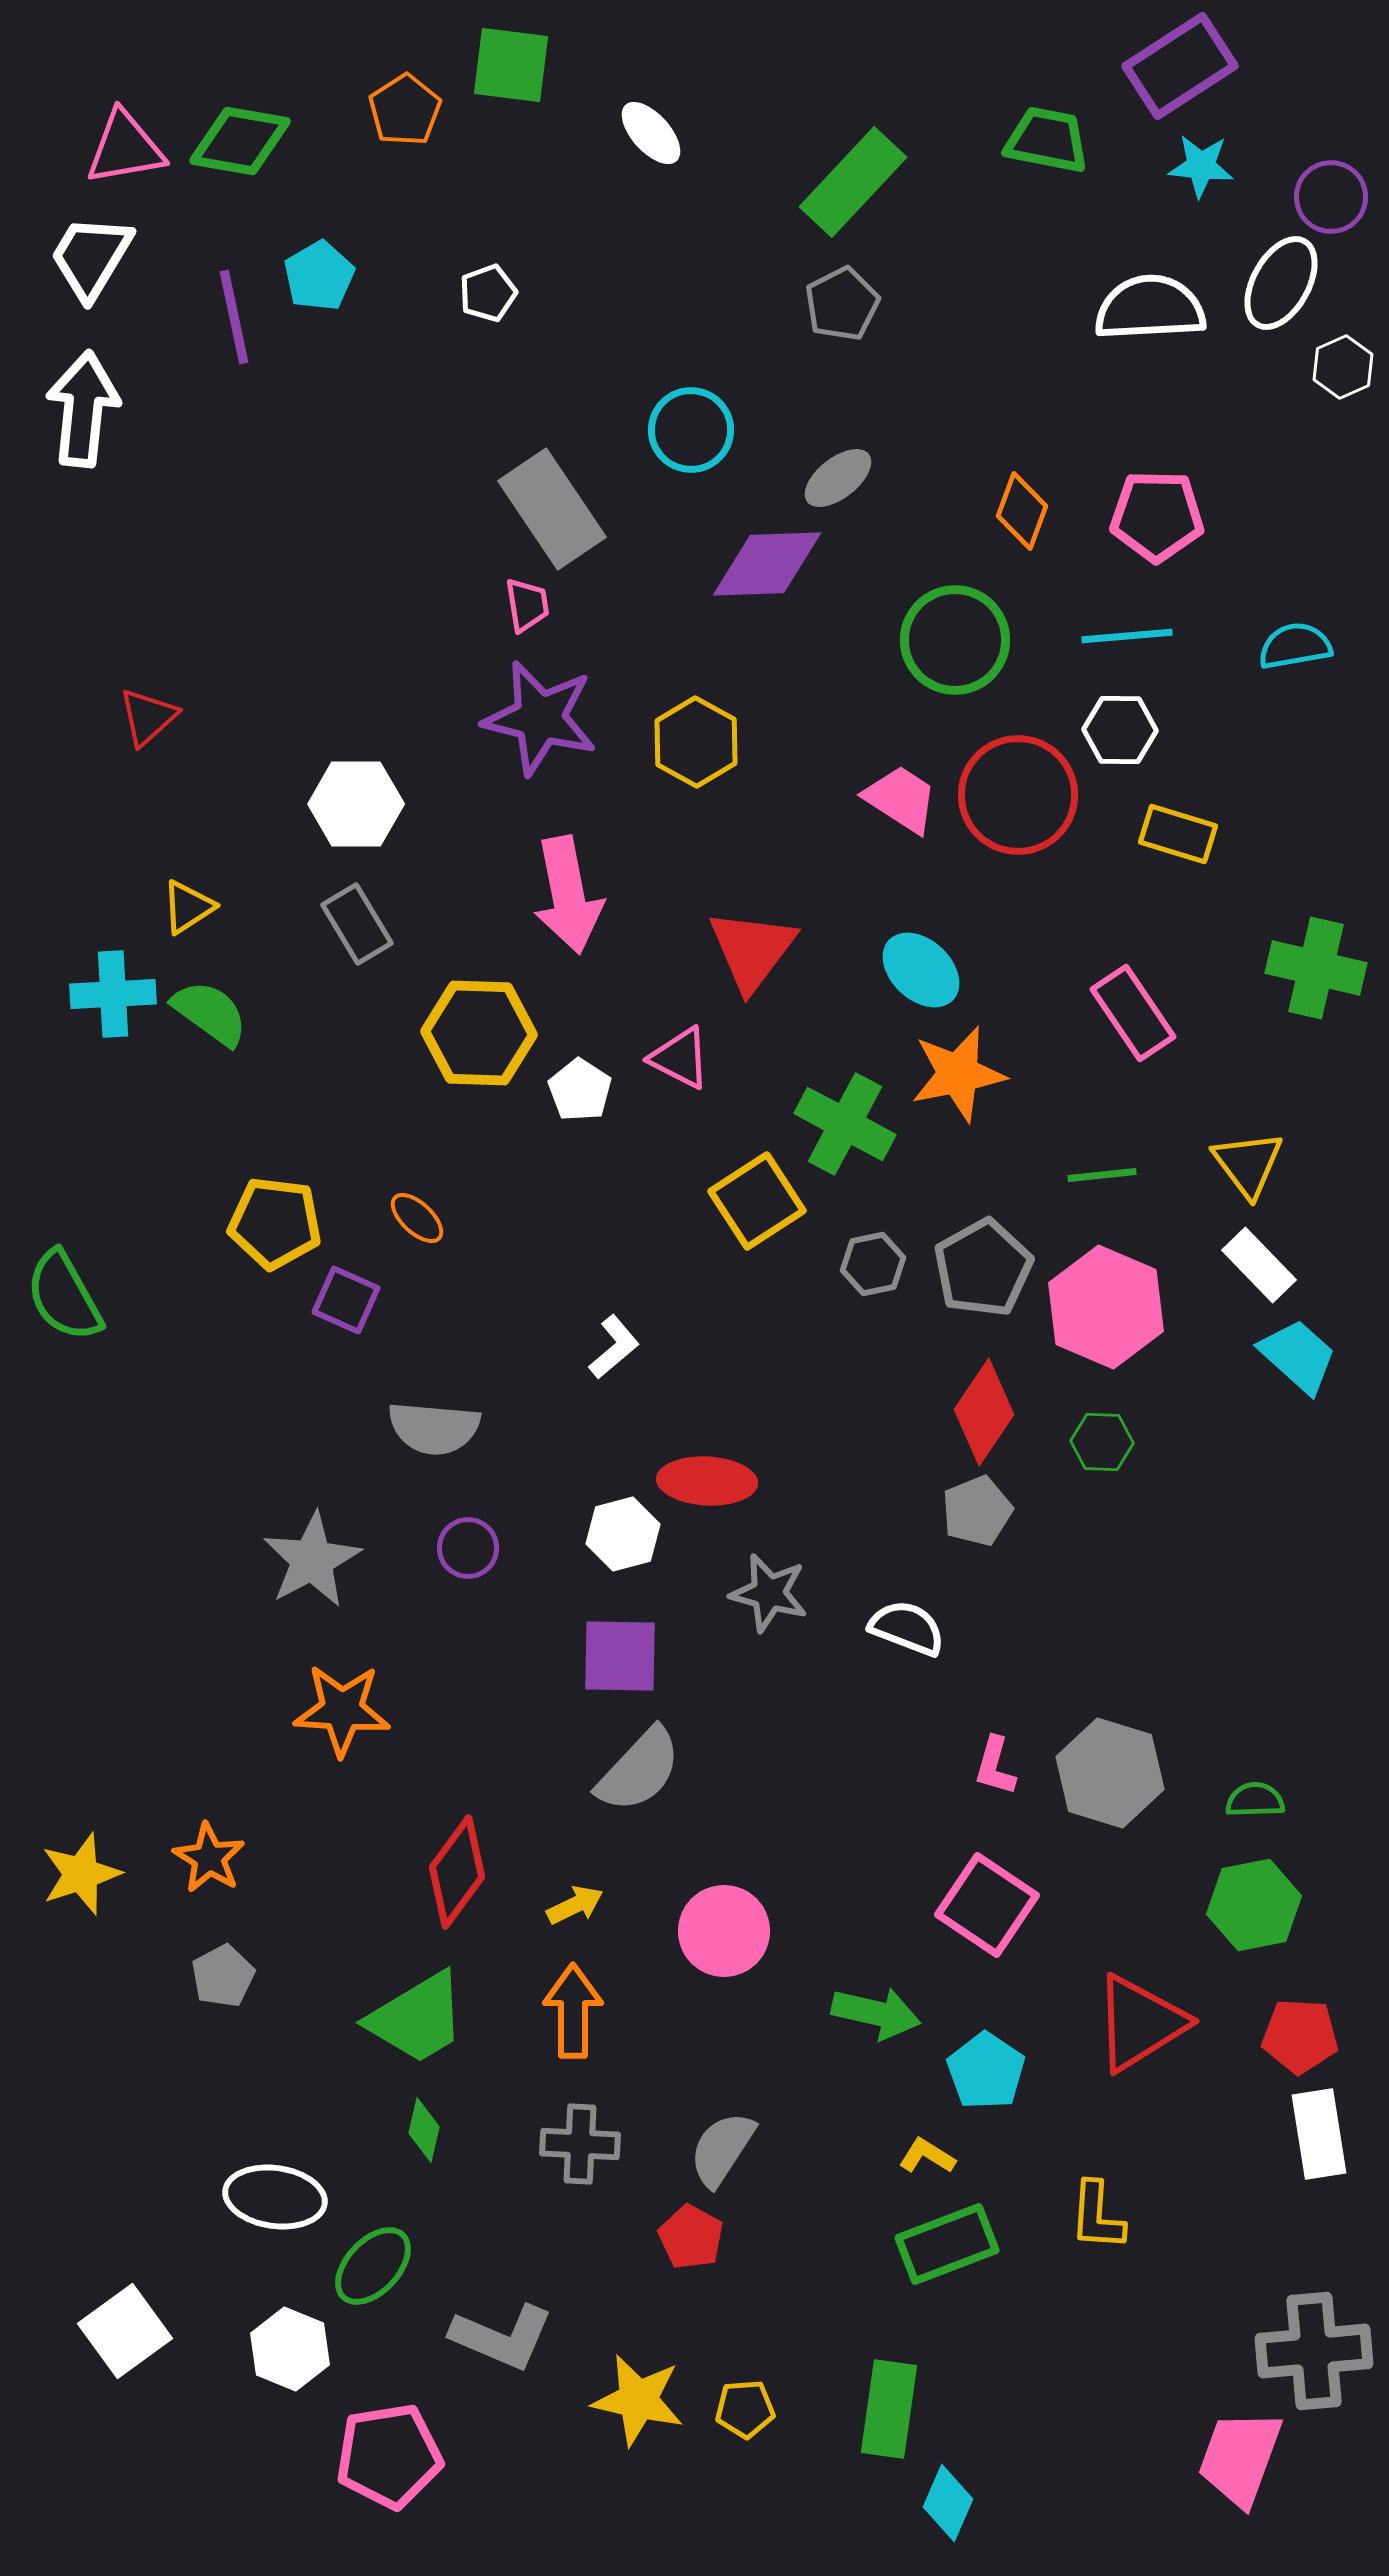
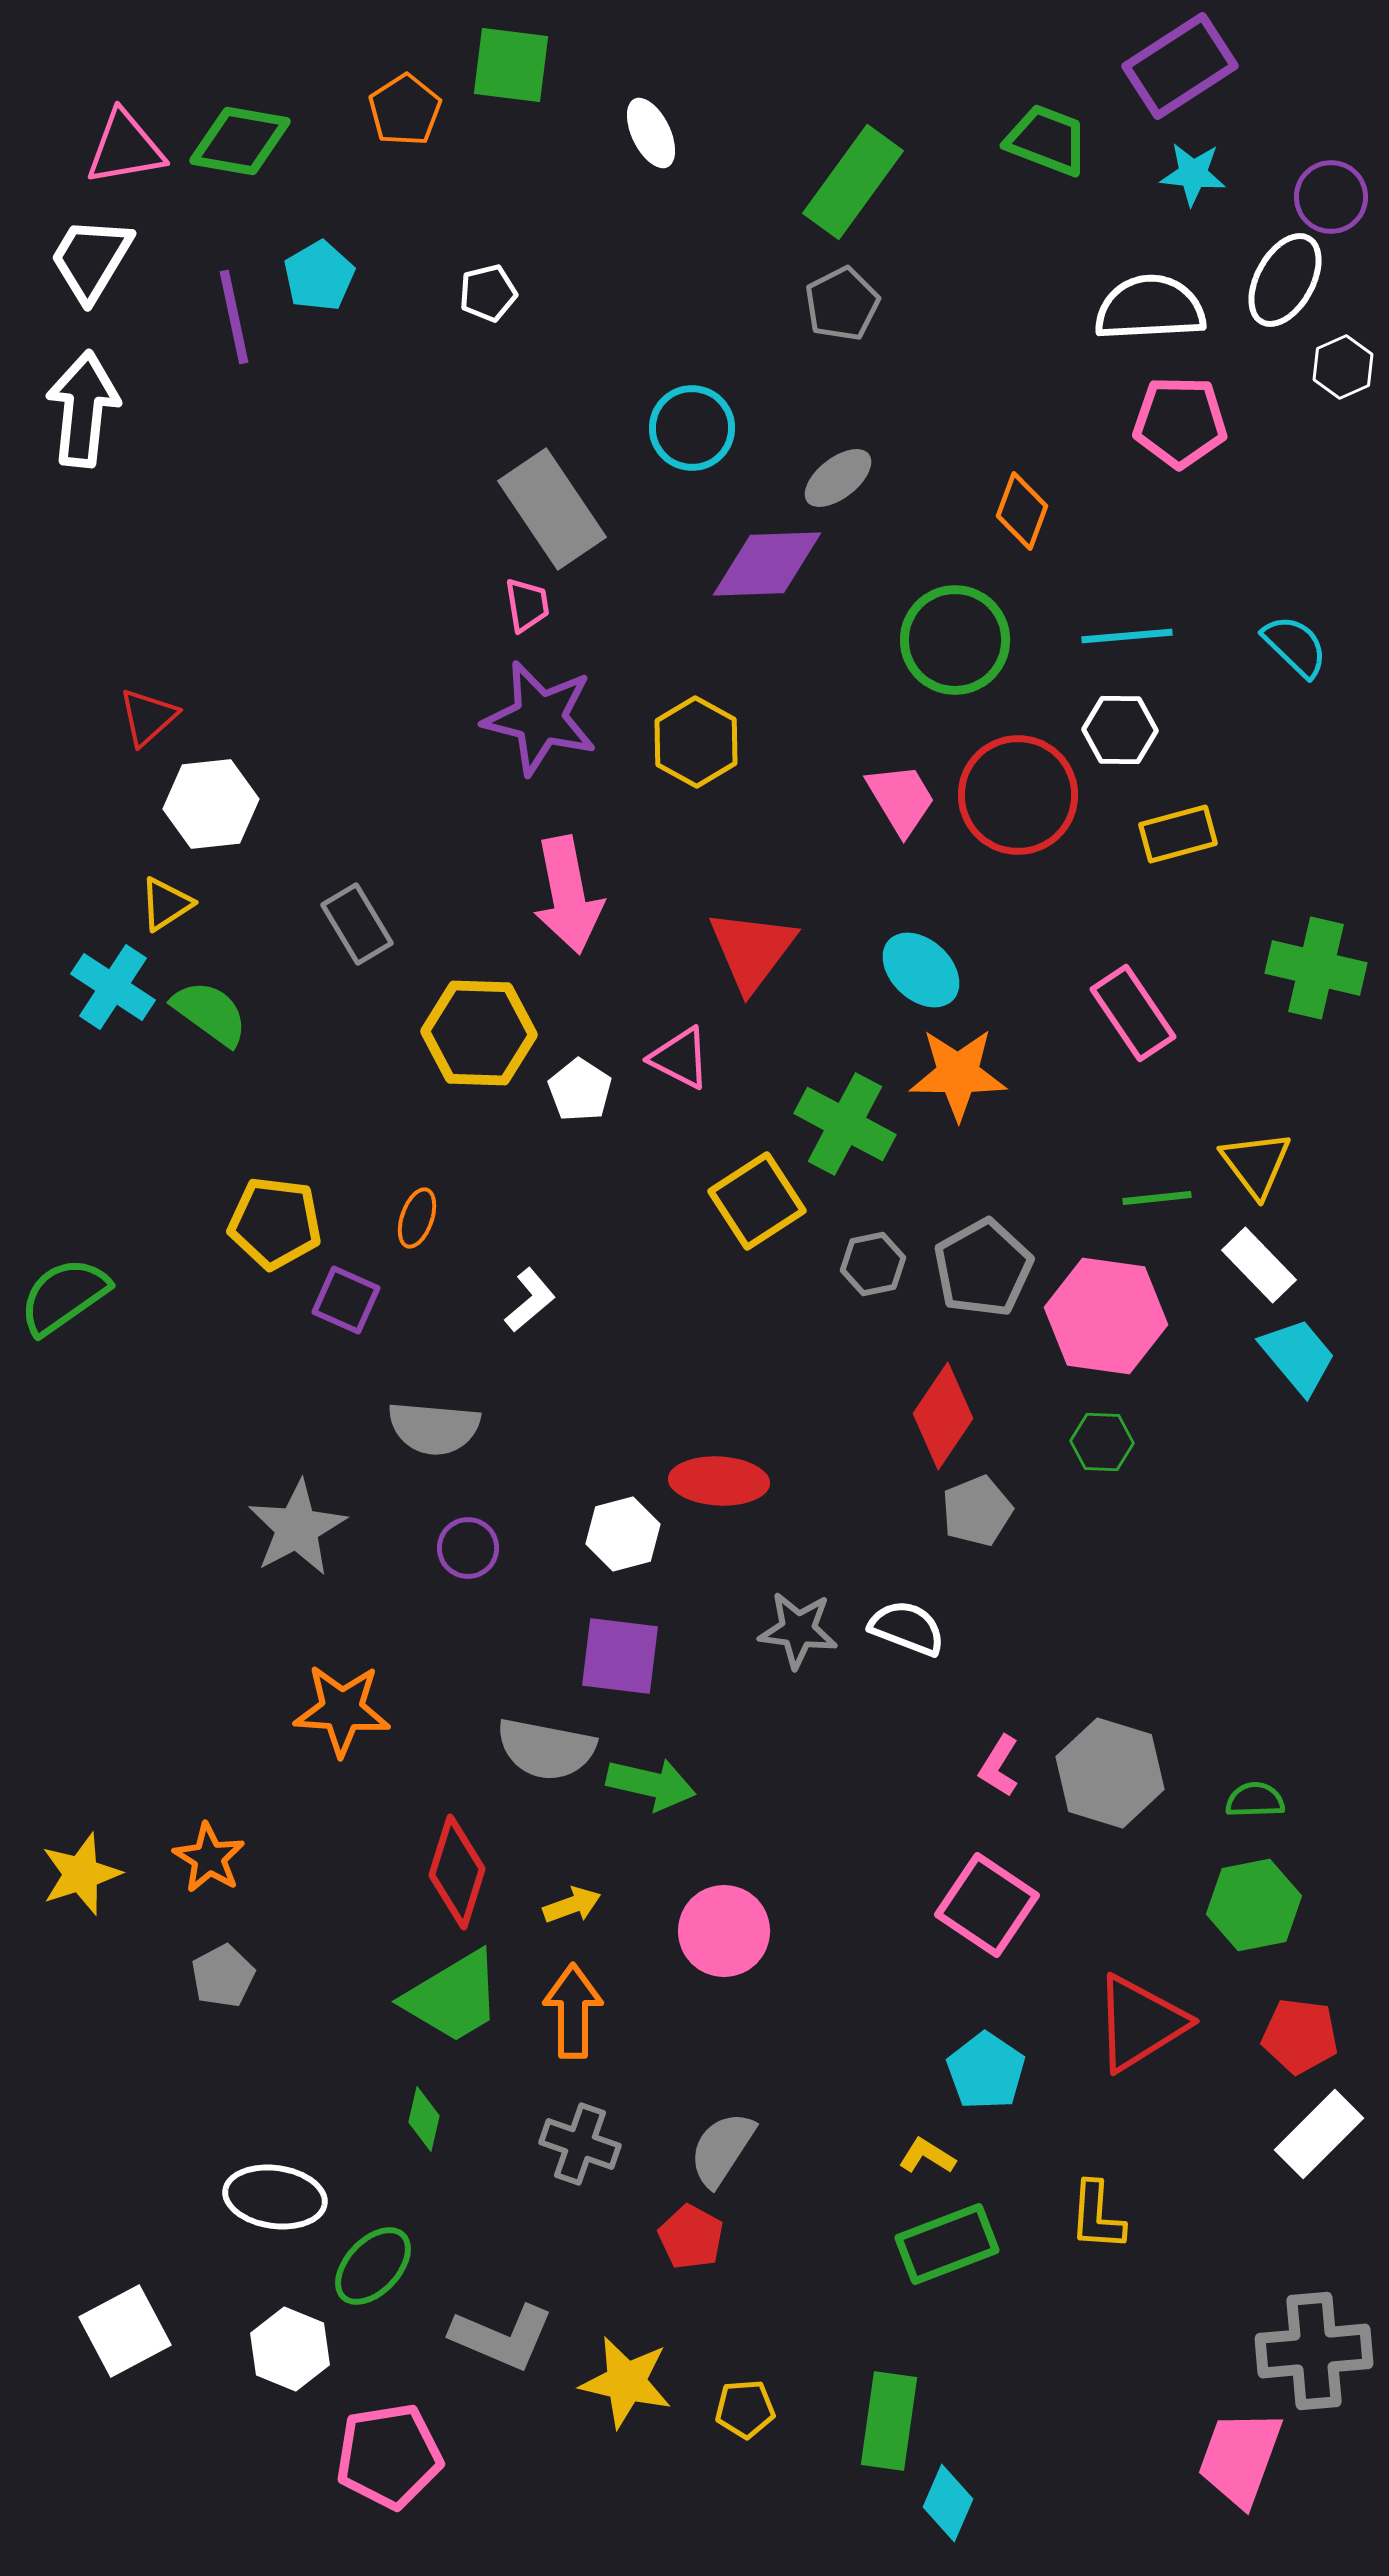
white ellipse at (651, 133): rotated 16 degrees clockwise
green trapezoid at (1047, 140): rotated 10 degrees clockwise
cyan star at (1201, 166): moved 8 px left, 8 px down
green rectangle at (853, 182): rotated 7 degrees counterclockwise
white trapezoid at (91, 257): moved 2 px down
white ellipse at (1281, 283): moved 4 px right, 3 px up
white pentagon at (488, 293): rotated 6 degrees clockwise
cyan circle at (691, 430): moved 1 px right, 2 px up
pink pentagon at (1157, 516): moved 23 px right, 94 px up
cyan semicircle at (1295, 646): rotated 54 degrees clockwise
pink trapezoid at (901, 799): rotated 26 degrees clockwise
white hexagon at (356, 804): moved 145 px left; rotated 6 degrees counterclockwise
yellow rectangle at (1178, 834): rotated 32 degrees counterclockwise
yellow triangle at (188, 907): moved 22 px left, 3 px up
cyan cross at (113, 994): moved 7 px up; rotated 36 degrees clockwise
orange star at (958, 1074): rotated 12 degrees clockwise
yellow triangle at (1248, 1164): moved 8 px right
green line at (1102, 1175): moved 55 px right, 23 px down
orange ellipse at (417, 1218): rotated 66 degrees clockwise
green semicircle at (64, 1296): rotated 84 degrees clockwise
pink hexagon at (1106, 1307): moved 9 px down; rotated 15 degrees counterclockwise
white L-shape at (614, 1347): moved 84 px left, 47 px up
cyan trapezoid at (1298, 1356): rotated 8 degrees clockwise
red diamond at (984, 1412): moved 41 px left, 4 px down
red ellipse at (707, 1481): moved 12 px right
gray star at (312, 1560): moved 15 px left, 32 px up
gray star at (769, 1593): moved 29 px right, 37 px down; rotated 8 degrees counterclockwise
purple square at (620, 1656): rotated 6 degrees clockwise
pink L-shape at (995, 1766): moved 4 px right; rotated 16 degrees clockwise
gray semicircle at (639, 1770): moved 93 px left, 21 px up; rotated 58 degrees clockwise
red diamond at (457, 1872): rotated 19 degrees counterclockwise
yellow arrow at (575, 1905): moved 3 px left; rotated 6 degrees clockwise
green arrow at (876, 2013): moved 225 px left, 229 px up
green trapezoid at (417, 2018): moved 36 px right, 21 px up
red pentagon at (1300, 2036): rotated 4 degrees clockwise
green diamond at (424, 2130): moved 11 px up
white rectangle at (1319, 2134): rotated 54 degrees clockwise
gray cross at (580, 2144): rotated 16 degrees clockwise
white square at (125, 2331): rotated 8 degrees clockwise
yellow star at (638, 2400): moved 12 px left, 18 px up
green rectangle at (889, 2409): moved 12 px down
